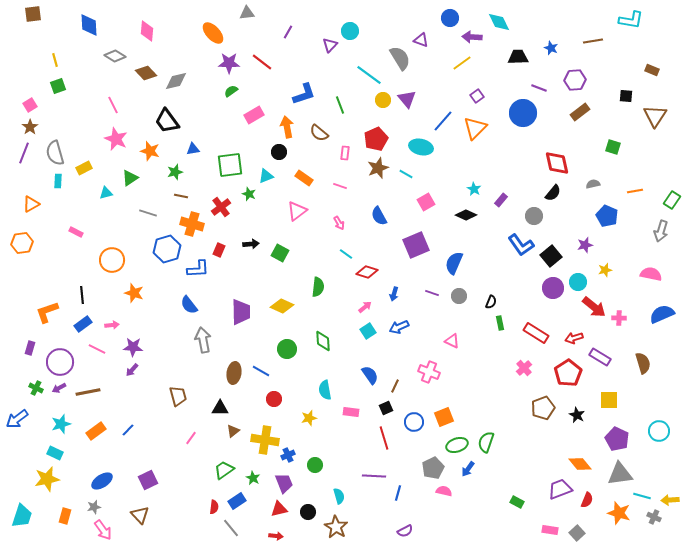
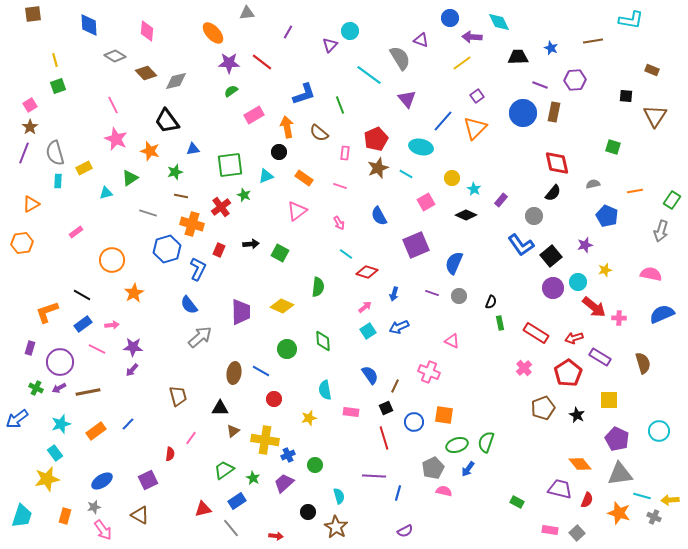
purple line at (539, 88): moved 1 px right, 3 px up
yellow circle at (383, 100): moved 69 px right, 78 px down
brown rectangle at (580, 112): moved 26 px left; rotated 42 degrees counterclockwise
green star at (249, 194): moved 5 px left, 1 px down
pink rectangle at (76, 232): rotated 64 degrees counterclockwise
blue L-shape at (198, 269): rotated 60 degrees counterclockwise
orange star at (134, 293): rotated 24 degrees clockwise
black line at (82, 295): rotated 54 degrees counterclockwise
gray arrow at (203, 340): moved 3 px left, 3 px up; rotated 60 degrees clockwise
orange square at (444, 417): moved 2 px up; rotated 30 degrees clockwise
blue line at (128, 430): moved 6 px up
cyan rectangle at (55, 453): rotated 28 degrees clockwise
purple trapezoid at (284, 483): rotated 110 degrees counterclockwise
purple trapezoid at (560, 489): rotated 35 degrees clockwise
red semicircle at (214, 507): moved 44 px left, 53 px up
red triangle at (279, 509): moved 76 px left
brown triangle at (140, 515): rotated 18 degrees counterclockwise
